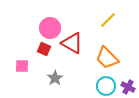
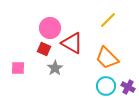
pink square: moved 4 px left, 2 px down
gray star: moved 10 px up
